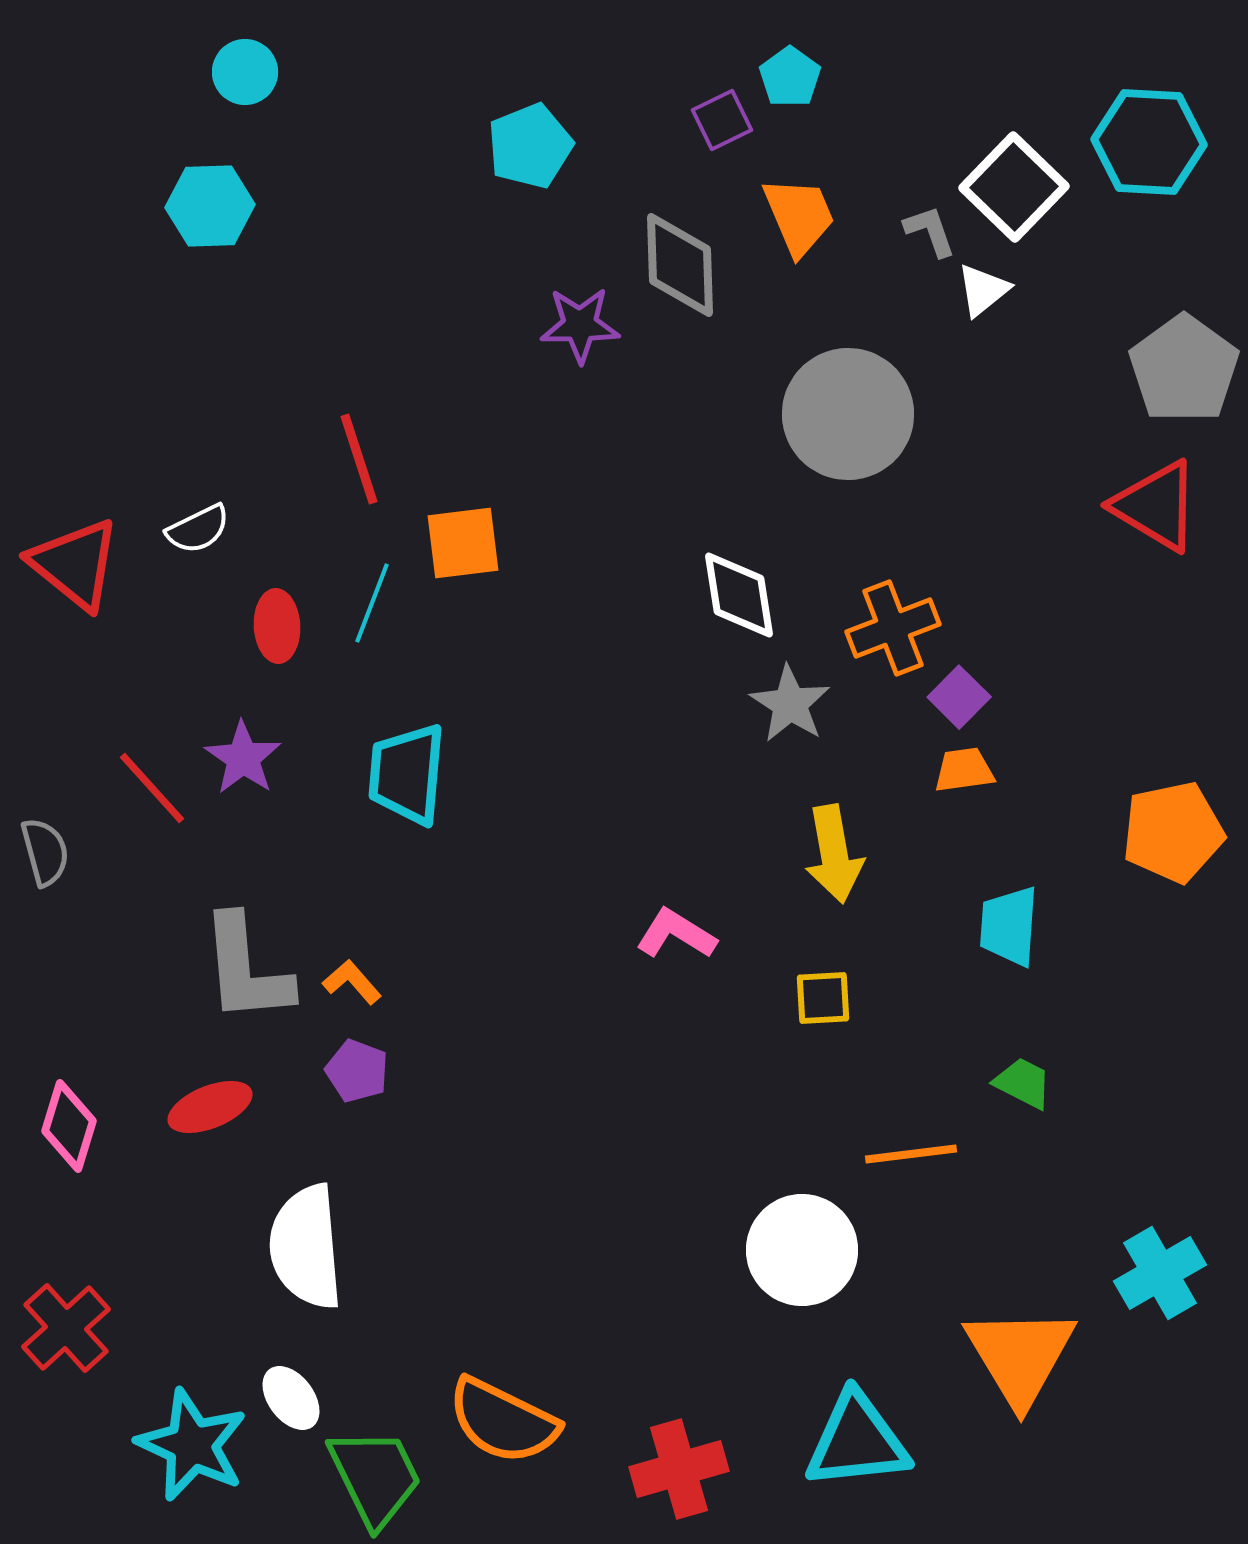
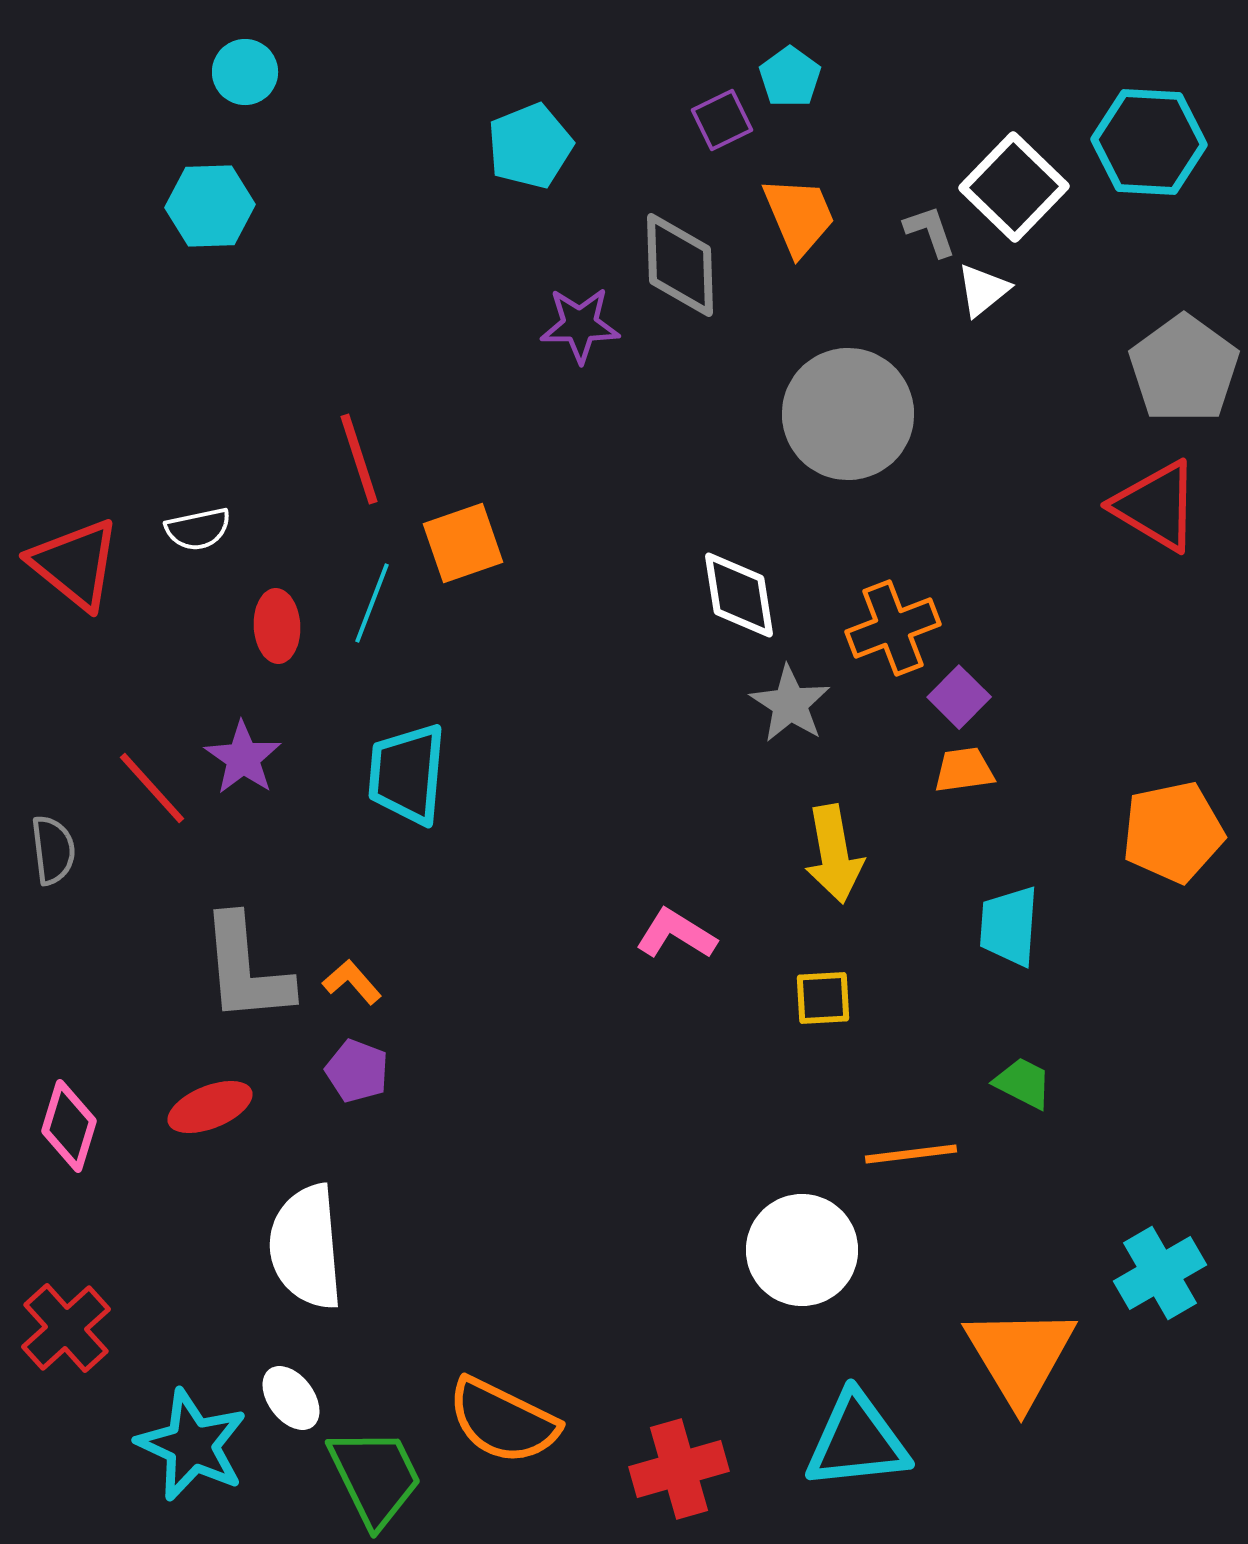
white semicircle at (198, 529): rotated 14 degrees clockwise
orange square at (463, 543): rotated 12 degrees counterclockwise
gray semicircle at (45, 852): moved 8 px right, 2 px up; rotated 8 degrees clockwise
